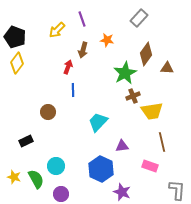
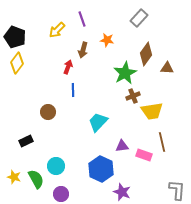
pink rectangle: moved 6 px left, 11 px up
